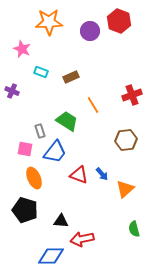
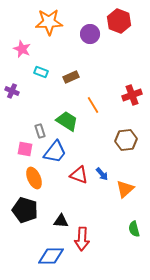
purple circle: moved 3 px down
red arrow: rotated 75 degrees counterclockwise
